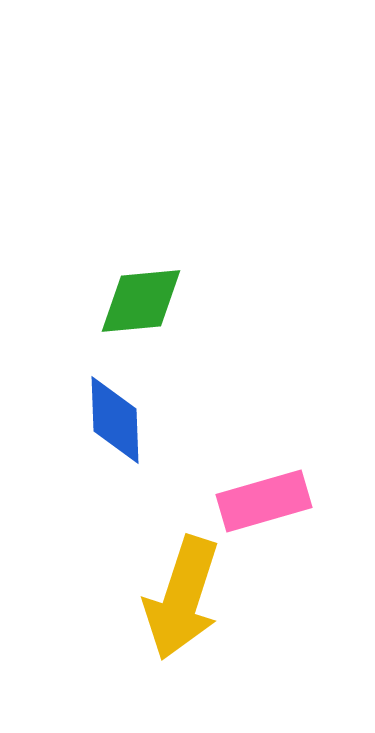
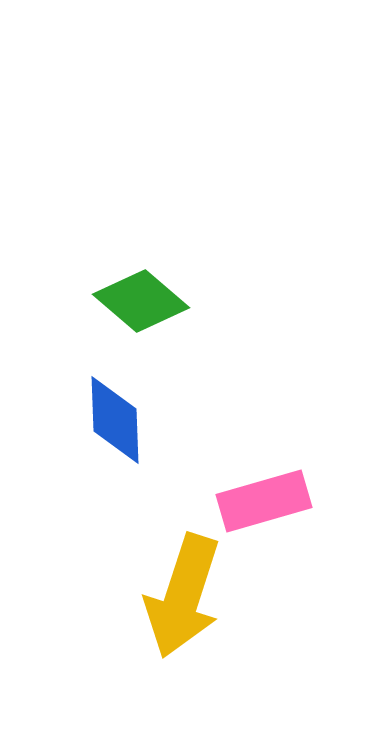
green diamond: rotated 46 degrees clockwise
yellow arrow: moved 1 px right, 2 px up
